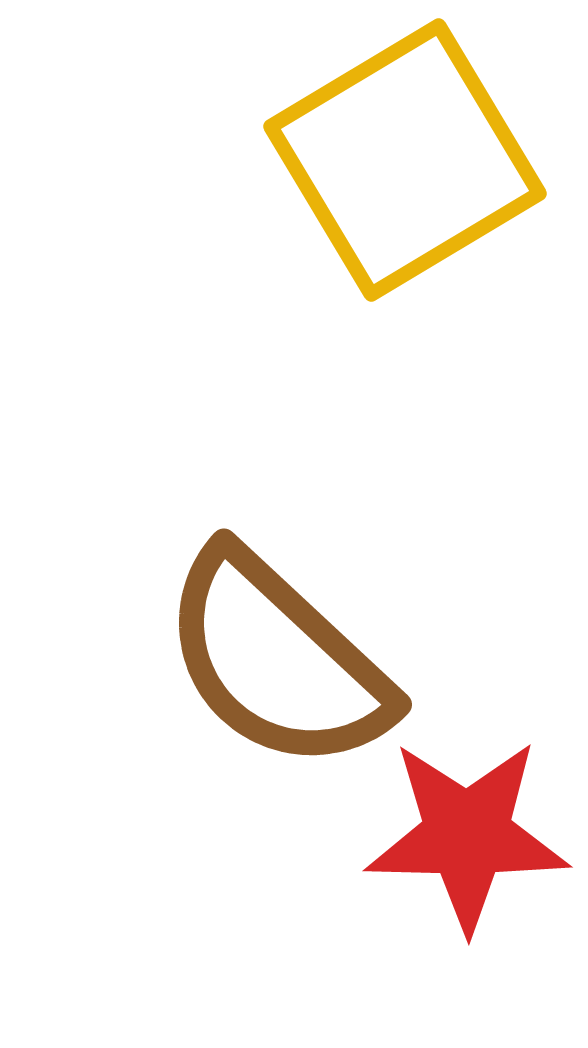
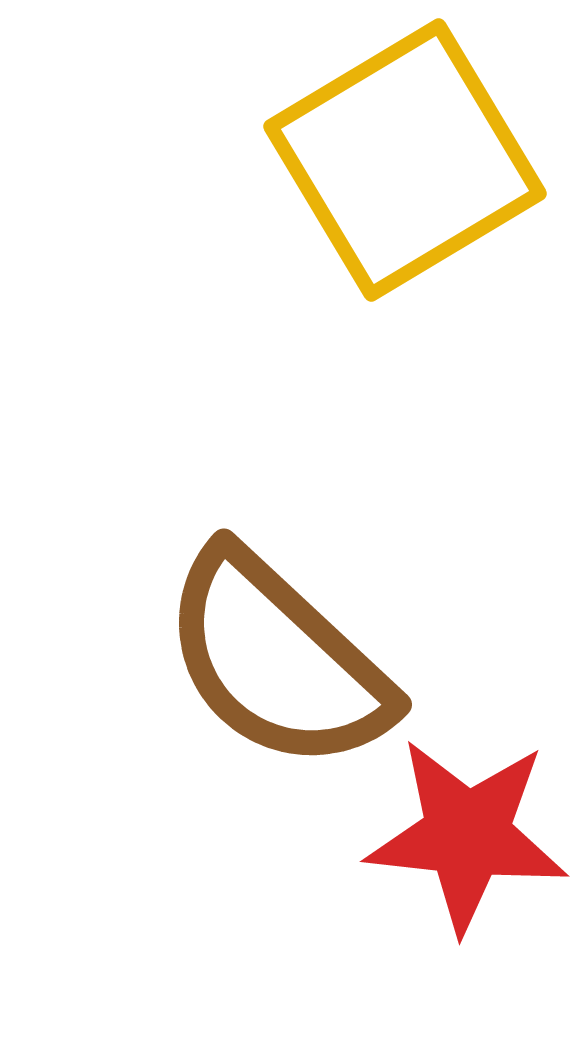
red star: rotated 5 degrees clockwise
